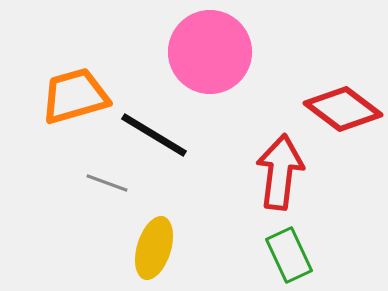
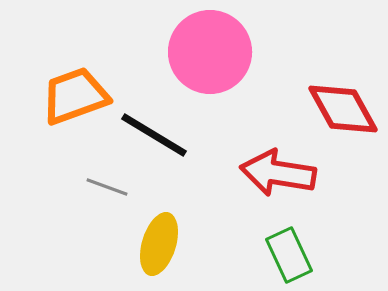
orange trapezoid: rotated 4 degrees counterclockwise
red diamond: rotated 24 degrees clockwise
red arrow: moved 2 px left, 1 px down; rotated 88 degrees counterclockwise
gray line: moved 4 px down
yellow ellipse: moved 5 px right, 4 px up
